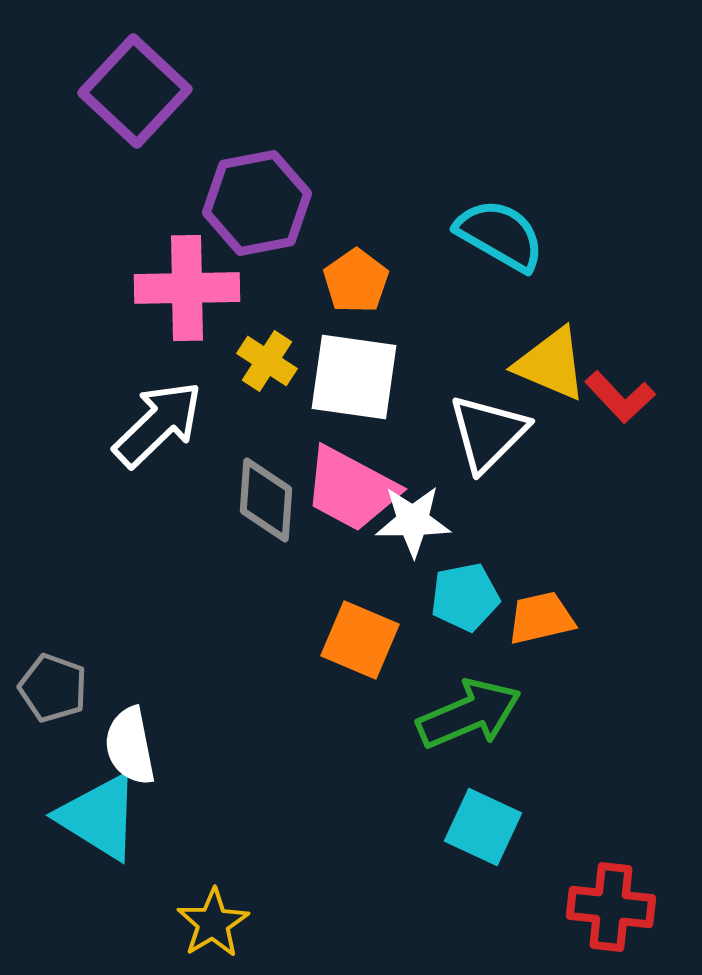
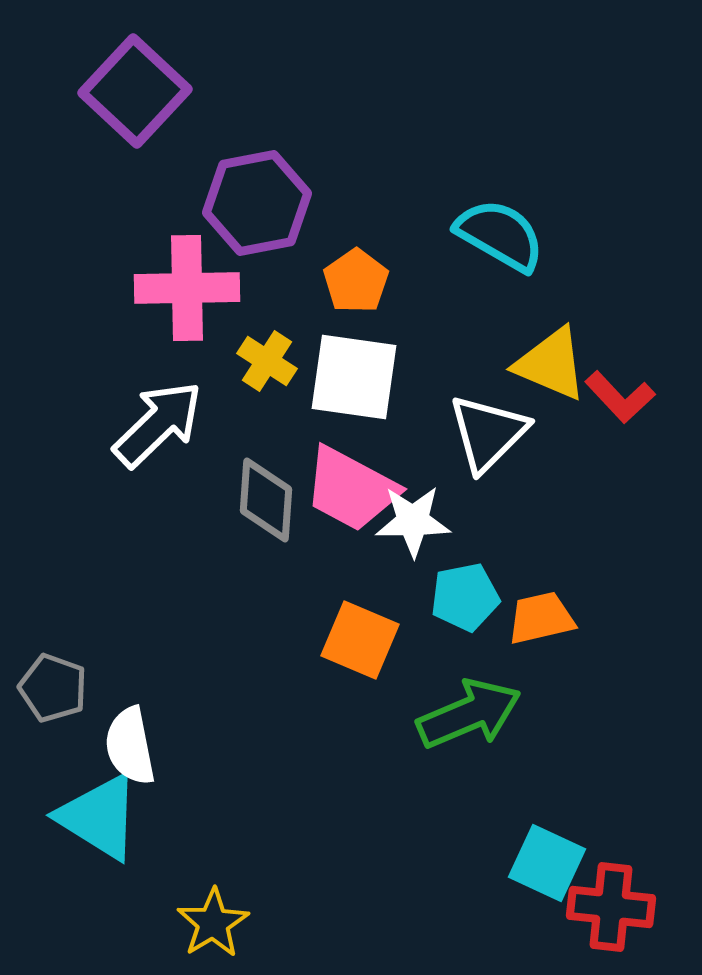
cyan square: moved 64 px right, 36 px down
